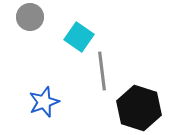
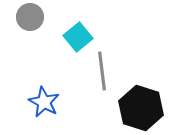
cyan square: moved 1 px left; rotated 16 degrees clockwise
blue star: rotated 24 degrees counterclockwise
black hexagon: moved 2 px right
